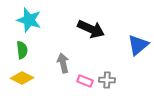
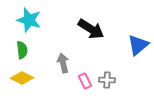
black arrow: rotated 8 degrees clockwise
pink rectangle: rotated 42 degrees clockwise
